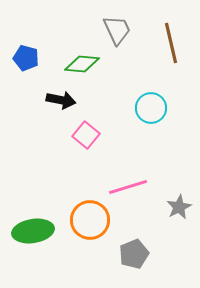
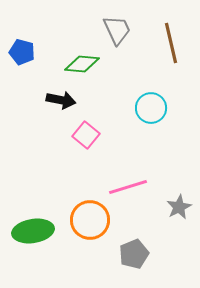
blue pentagon: moved 4 px left, 6 px up
